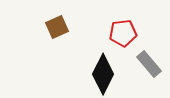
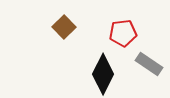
brown square: moved 7 px right; rotated 20 degrees counterclockwise
gray rectangle: rotated 16 degrees counterclockwise
